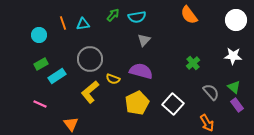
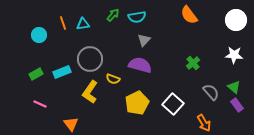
white star: moved 1 px right, 1 px up
green rectangle: moved 5 px left, 10 px down
purple semicircle: moved 1 px left, 6 px up
cyan rectangle: moved 5 px right, 4 px up; rotated 12 degrees clockwise
yellow L-shape: rotated 15 degrees counterclockwise
orange arrow: moved 3 px left
